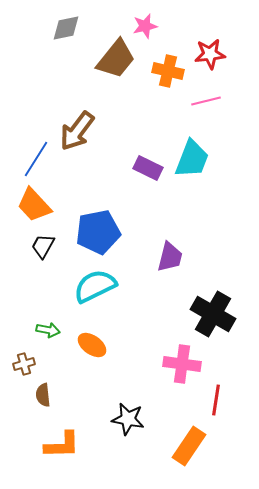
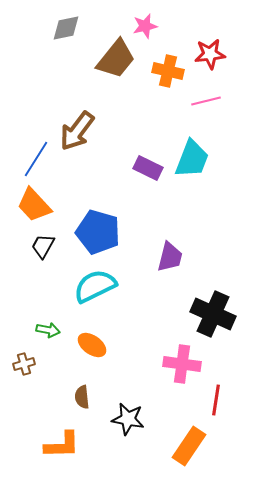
blue pentagon: rotated 27 degrees clockwise
black cross: rotated 6 degrees counterclockwise
brown semicircle: moved 39 px right, 2 px down
